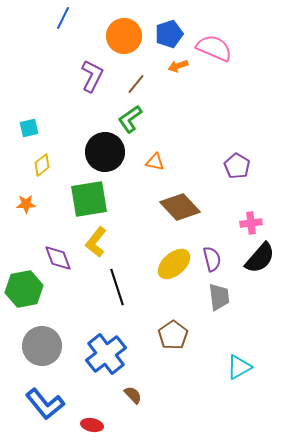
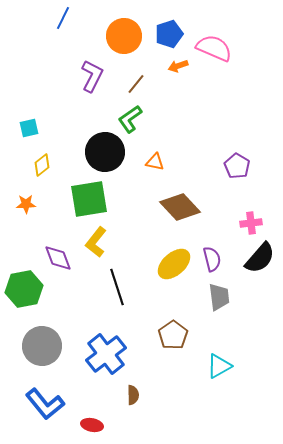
cyan triangle: moved 20 px left, 1 px up
brown semicircle: rotated 42 degrees clockwise
